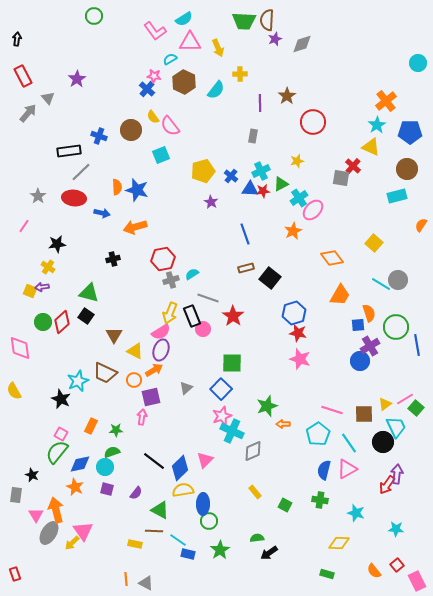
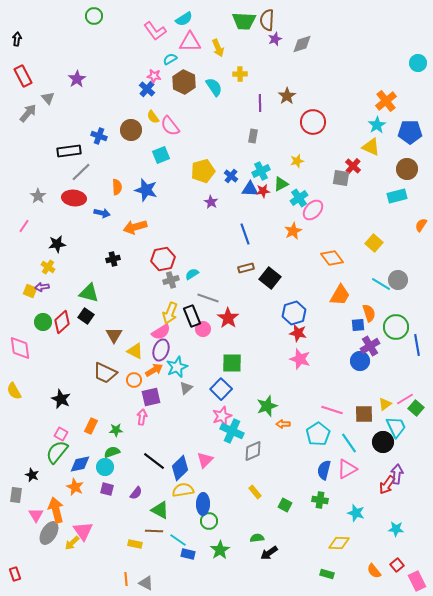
cyan semicircle at (216, 90): moved 2 px left, 3 px up; rotated 72 degrees counterclockwise
blue star at (137, 190): moved 9 px right
red star at (233, 316): moved 5 px left, 2 px down
cyan star at (78, 381): moved 99 px right, 14 px up
